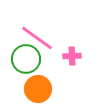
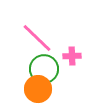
pink line: rotated 8 degrees clockwise
green circle: moved 18 px right, 10 px down
